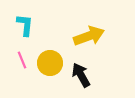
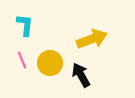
yellow arrow: moved 3 px right, 3 px down
